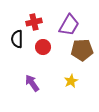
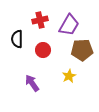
red cross: moved 6 px right, 2 px up
red circle: moved 3 px down
yellow star: moved 2 px left, 5 px up
